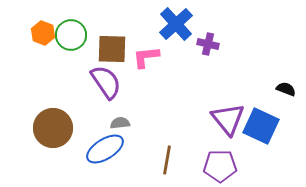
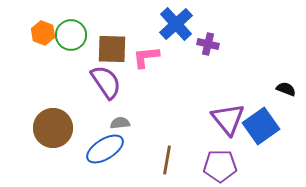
blue square: rotated 30 degrees clockwise
